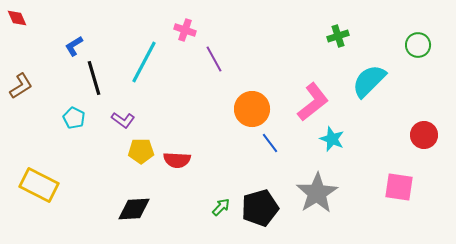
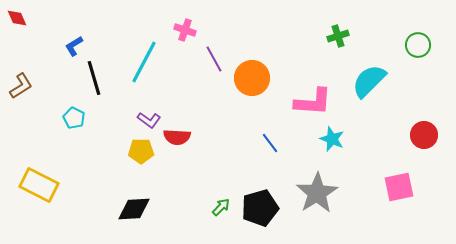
pink L-shape: rotated 42 degrees clockwise
orange circle: moved 31 px up
purple L-shape: moved 26 px right
red semicircle: moved 23 px up
pink square: rotated 20 degrees counterclockwise
